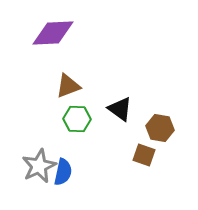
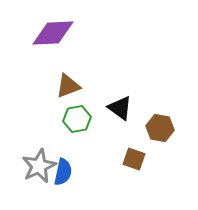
black triangle: moved 1 px up
green hexagon: rotated 12 degrees counterclockwise
brown square: moved 10 px left, 4 px down
